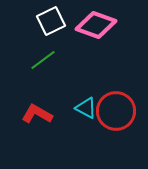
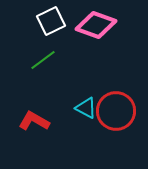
red L-shape: moved 3 px left, 7 px down
